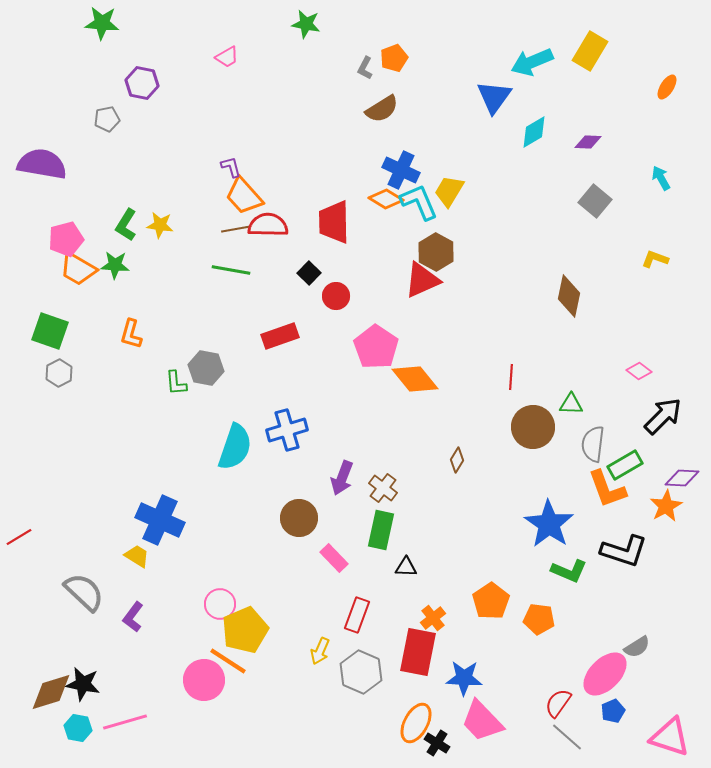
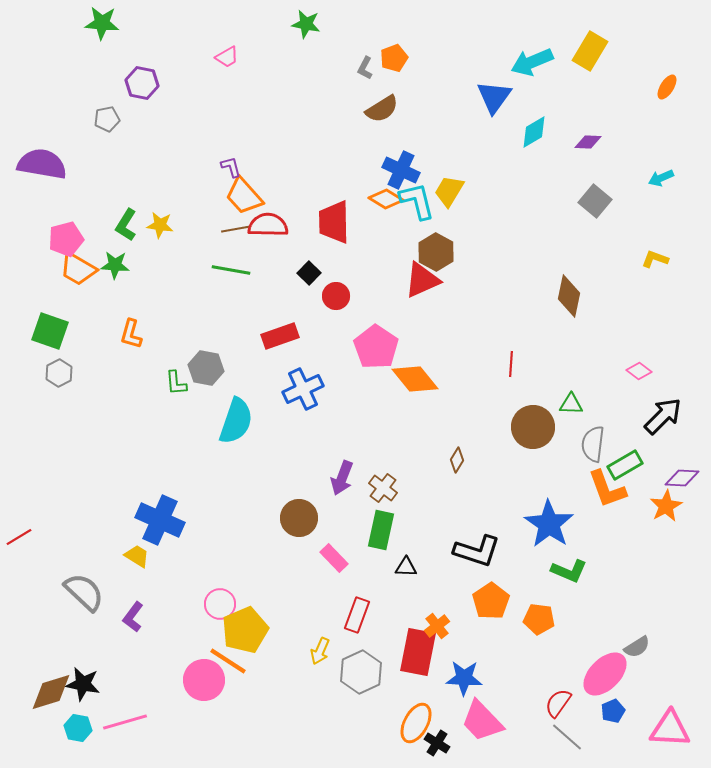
cyan arrow at (661, 178): rotated 85 degrees counterclockwise
cyan L-shape at (419, 202): moved 2 px left, 1 px up; rotated 9 degrees clockwise
red line at (511, 377): moved 13 px up
blue cross at (287, 430): moved 16 px right, 41 px up; rotated 9 degrees counterclockwise
cyan semicircle at (235, 447): moved 1 px right, 26 px up
black L-shape at (624, 551): moved 147 px left
orange cross at (433, 618): moved 4 px right, 8 px down
gray hexagon at (361, 672): rotated 12 degrees clockwise
pink triangle at (670, 737): moved 8 px up; rotated 15 degrees counterclockwise
